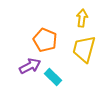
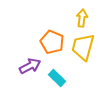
orange pentagon: moved 7 px right, 2 px down
yellow trapezoid: moved 1 px left, 2 px up
cyan rectangle: moved 4 px right, 1 px down
